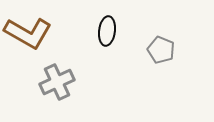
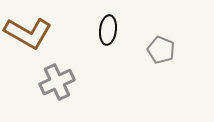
black ellipse: moved 1 px right, 1 px up
